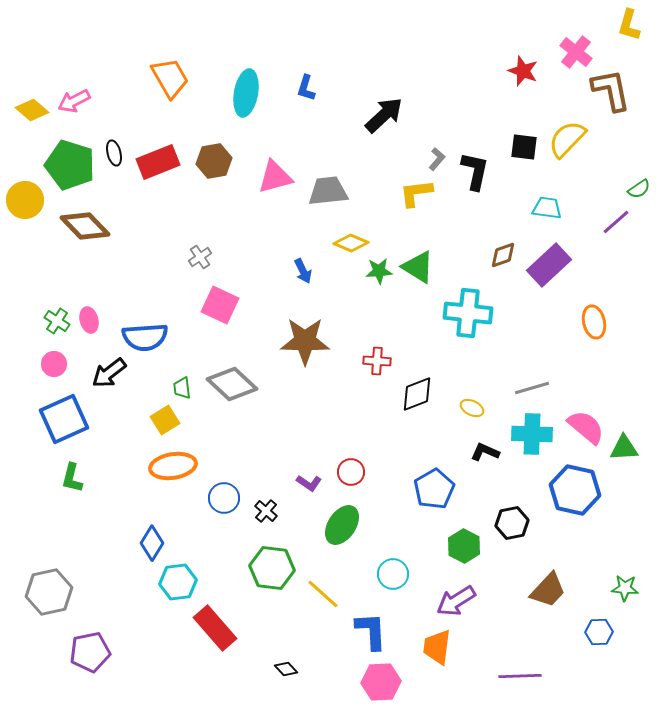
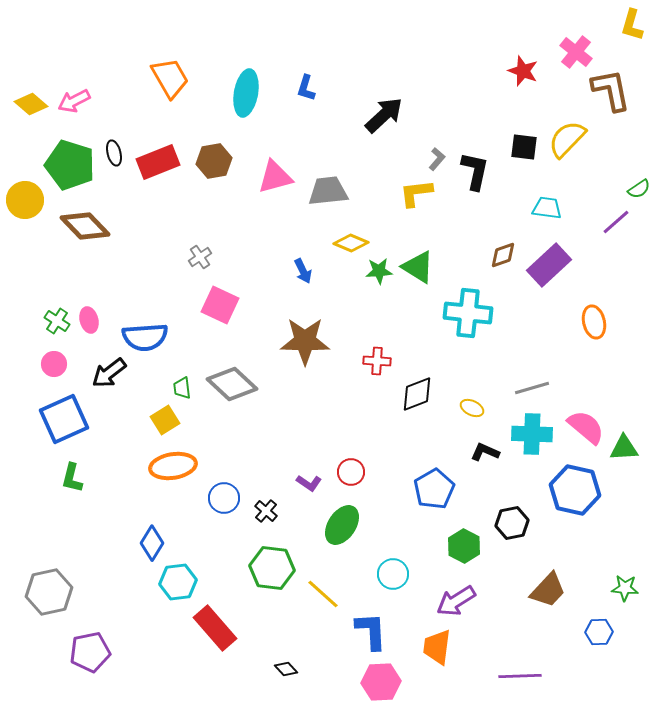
yellow L-shape at (629, 25): moved 3 px right
yellow diamond at (32, 110): moved 1 px left, 6 px up
